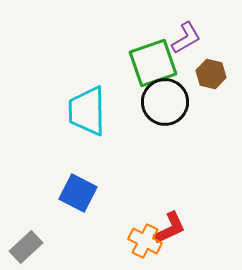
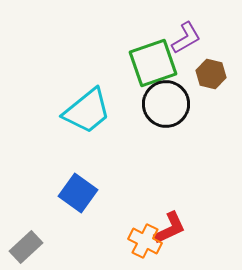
black circle: moved 1 px right, 2 px down
cyan trapezoid: rotated 128 degrees counterclockwise
blue square: rotated 9 degrees clockwise
